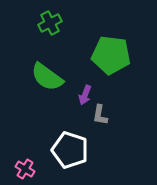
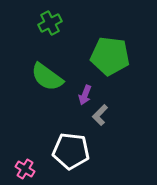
green pentagon: moved 1 px left, 1 px down
gray L-shape: rotated 35 degrees clockwise
white pentagon: moved 1 px right, 1 px down; rotated 12 degrees counterclockwise
